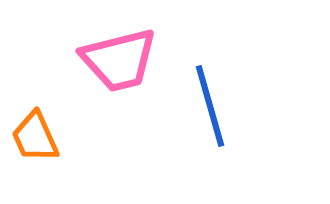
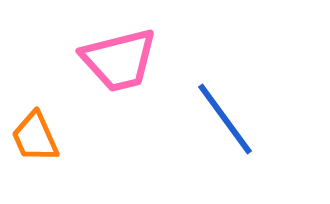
blue line: moved 15 px right, 13 px down; rotated 20 degrees counterclockwise
